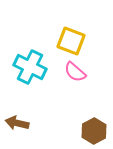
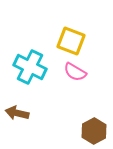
pink semicircle: rotated 10 degrees counterclockwise
brown arrow: moved 10 px up
